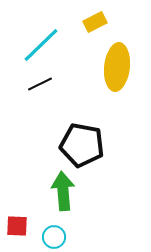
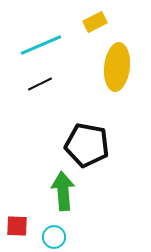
cyan line: rotated 21 degrees clockwise
black pentagon: moved 5 px right
